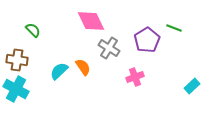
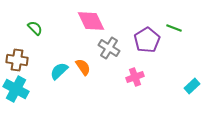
green semicircle: moved 2 px right, 2 px up
